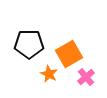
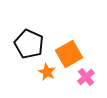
black pentagon: rotated 24 degrees clockwise
orange star: moved 2 px left, 2 px up
